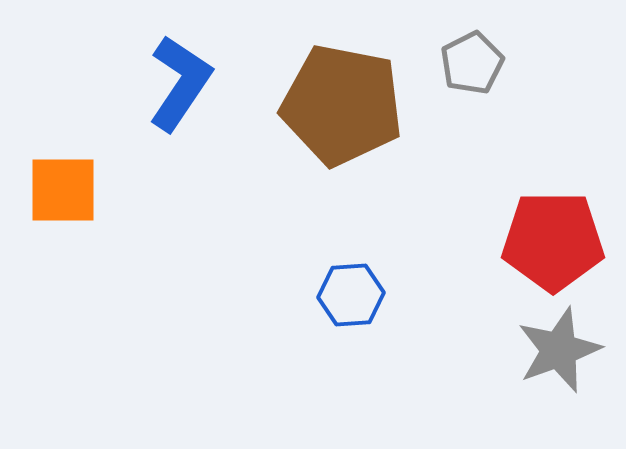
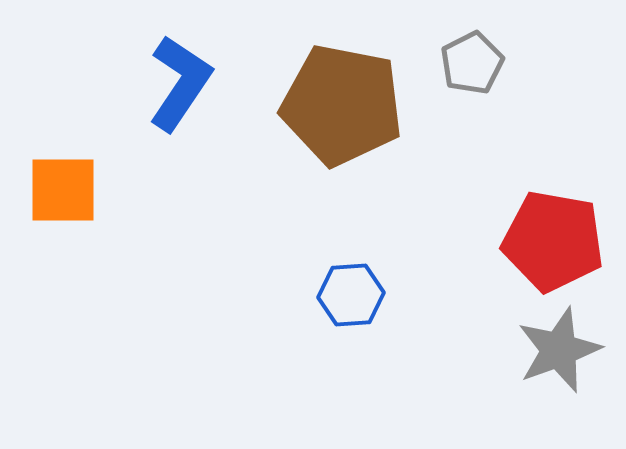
red pentagon: rotated 10 degrees clockwise
